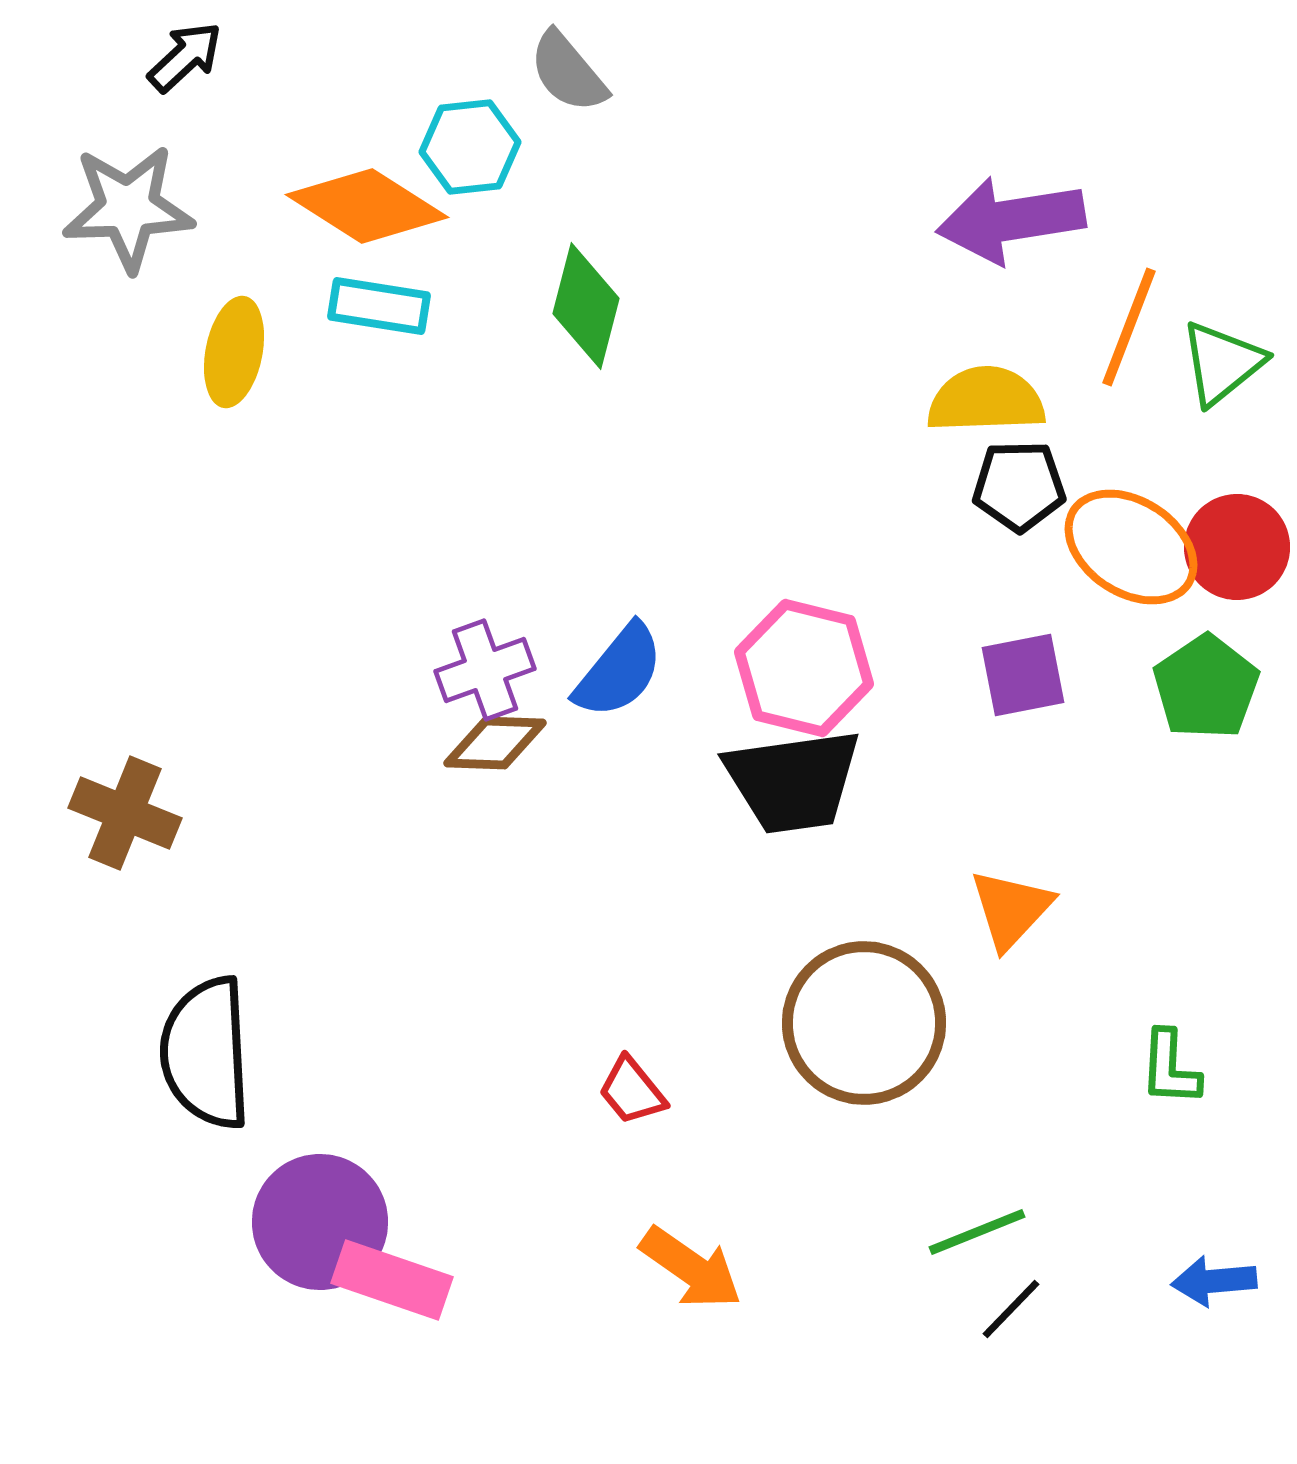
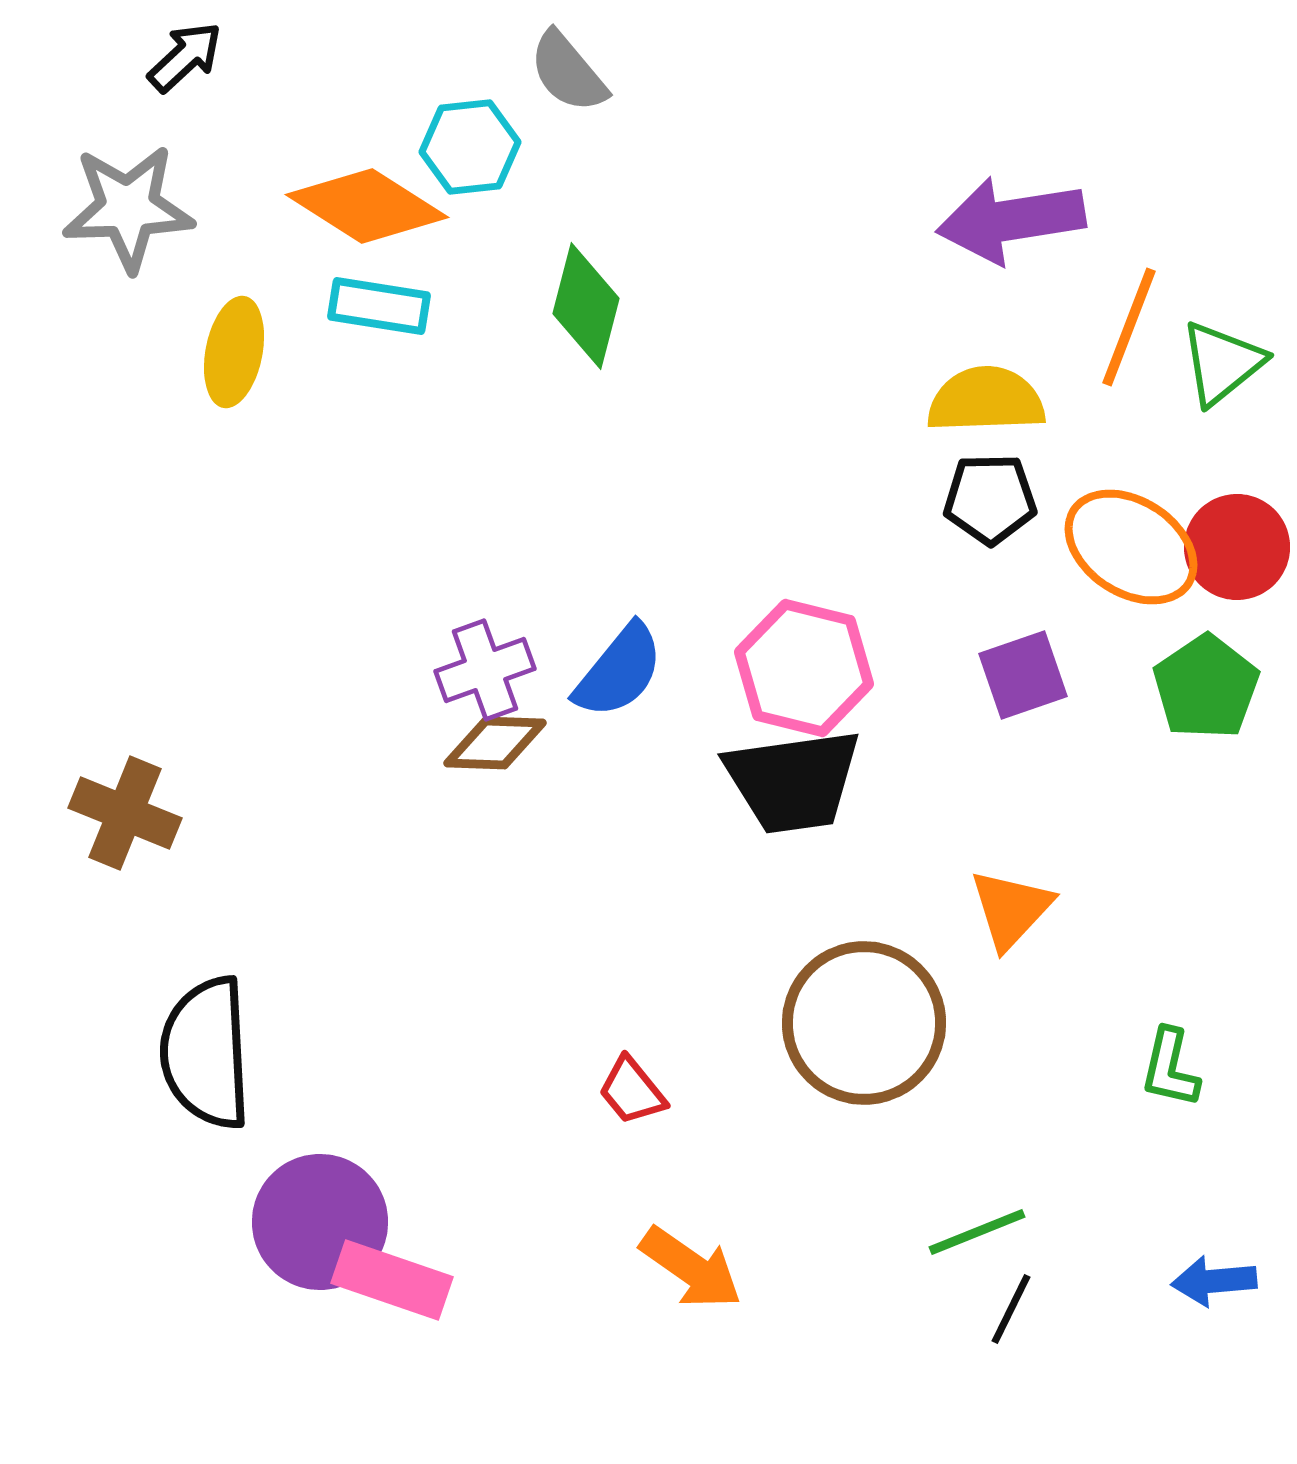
black pentagon: moved 29 px left, 13 px down
purple square: rotated 8 degrees counterclockwise
green L-shape: rotated 10 degrees clockwise
black line: rotated 18 degrees counterclockwise
